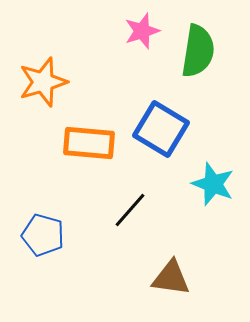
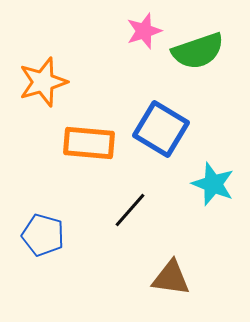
pink star: moved 2 px right
green semicircle: rotated 62 degrees clockwise
